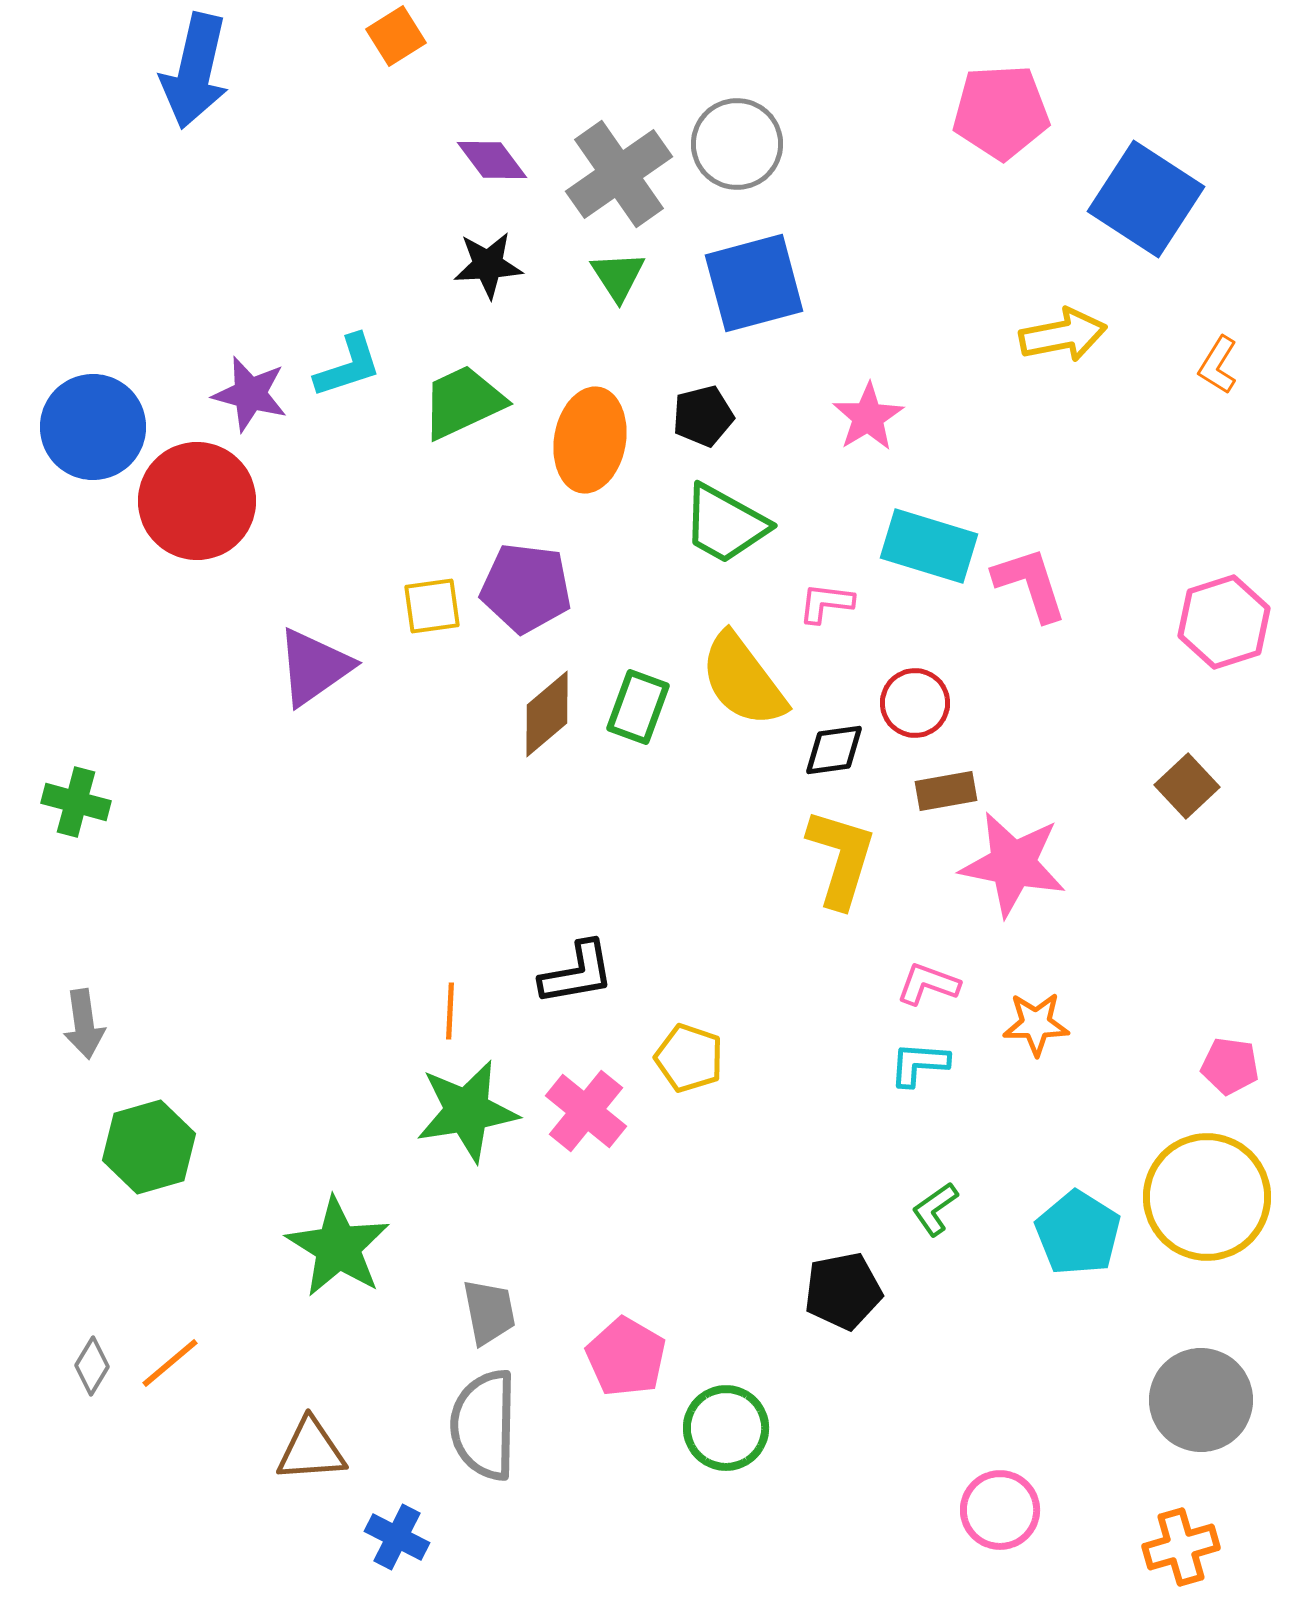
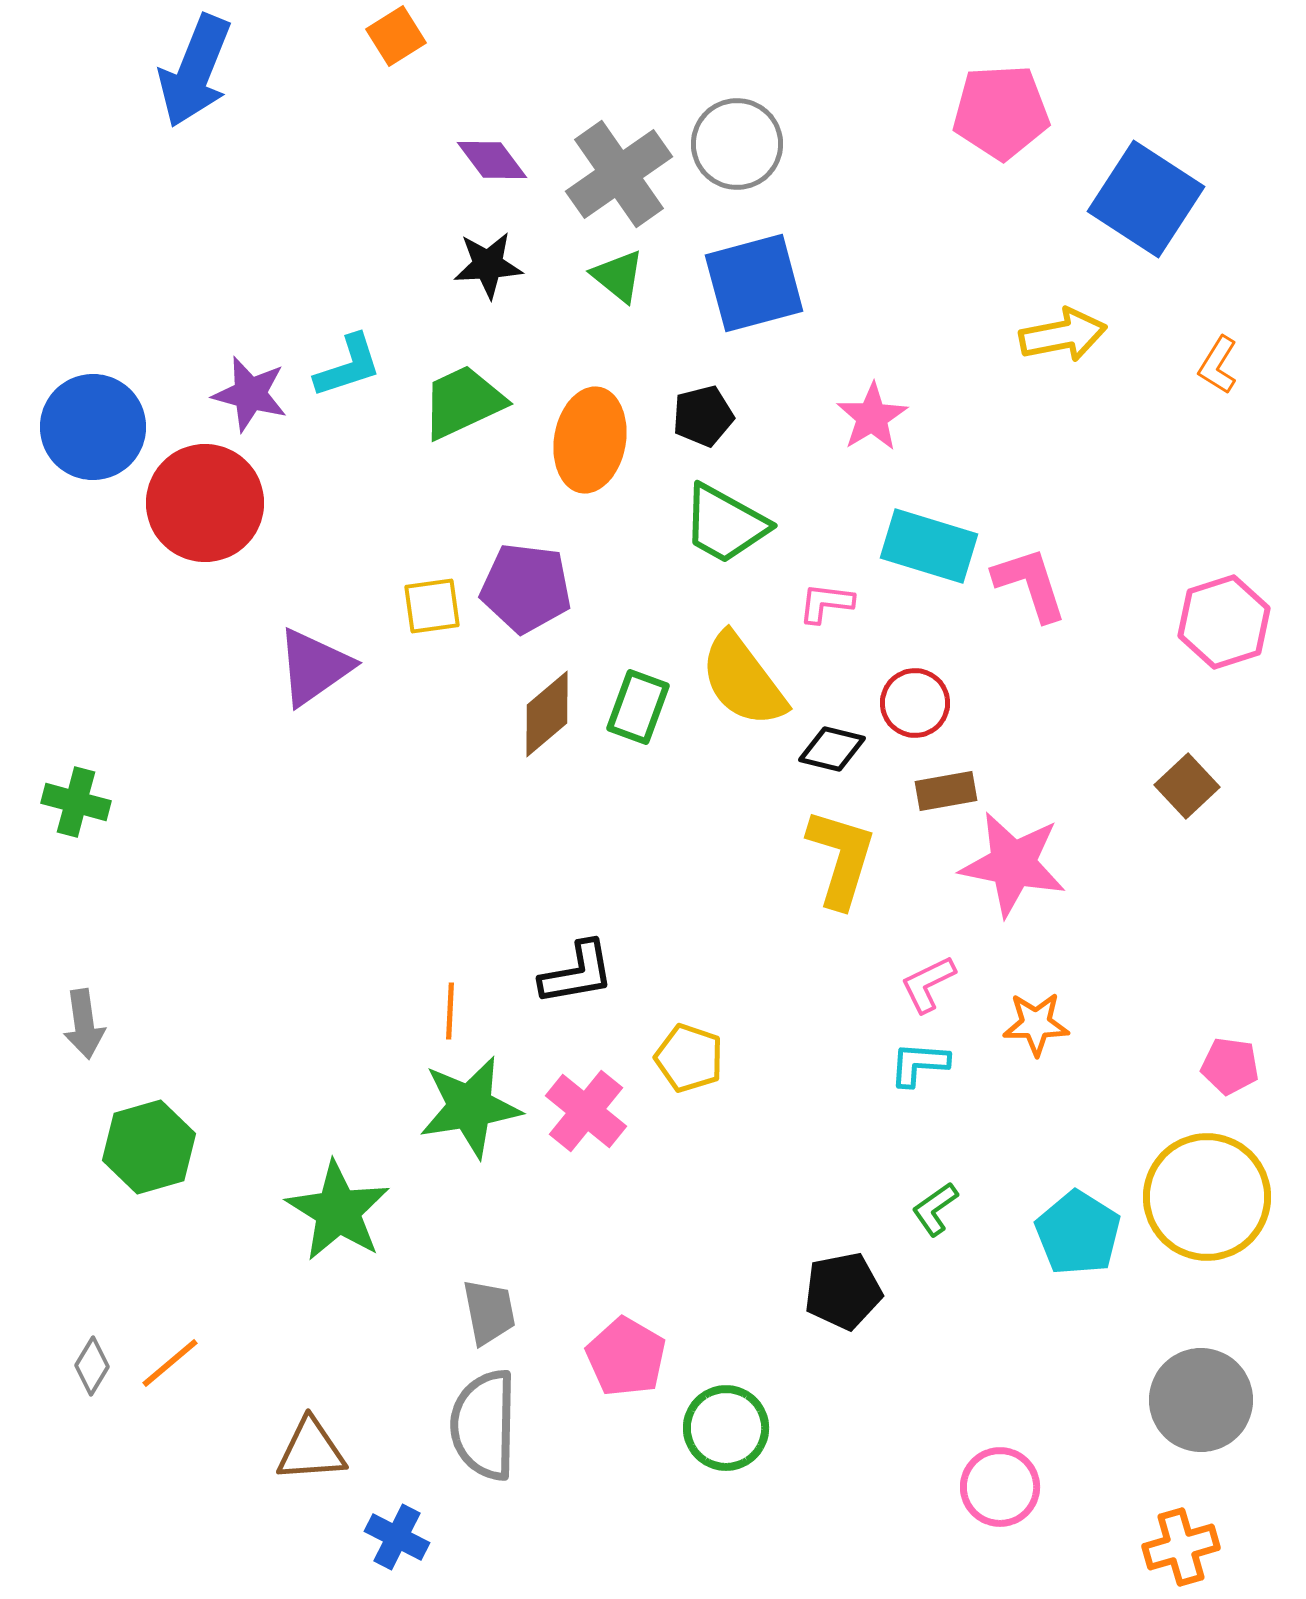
blue arrow at (195, 71): rotated 9 degrees clockwise
green triangle at (618, 276): rotated 18 degrees counterclockwise
pink star at (868, 417): moved 4 px right
red circle at (197, 501): moved 8 px right, 2 px down
black diamond at (834, 750): moved 2 px left, 1 px up; rotated 22 degrees clockwise
pink L-shape at (928, 984): rotated 46 degrees counterclockwise
green star at (467, 1111): moved 3 px right, 4 px up
green star at (338, 1247): moved 36 px up
pink circle at (1000, 1510): moved 23 px up
